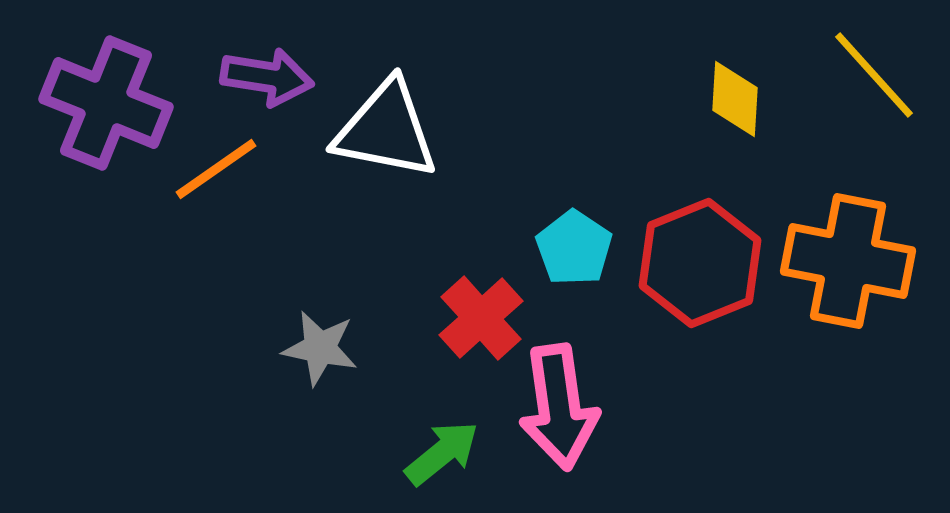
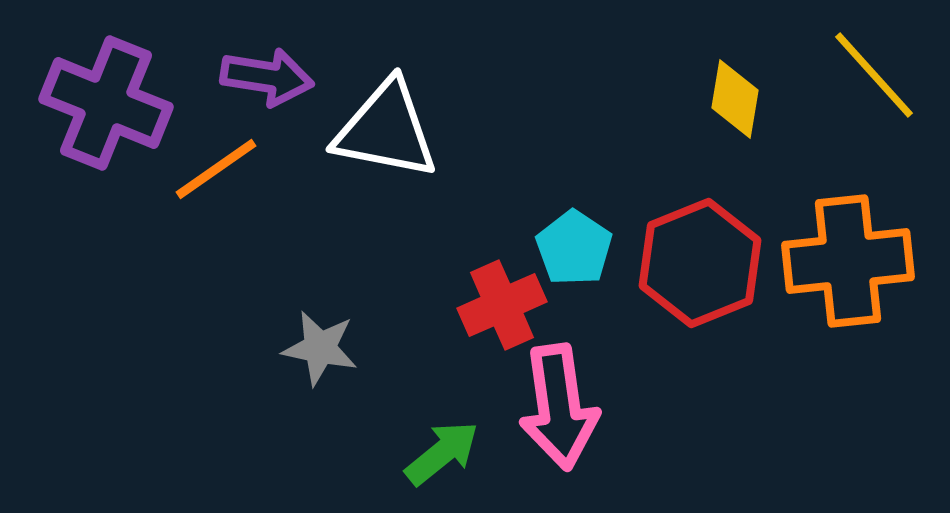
yellow diamond: rotated 6 degrees clockwise
orange cross: rotated 17 degrees counterclockwise
red cross: moved 21 px right, 13 px up; rotated 18 degrees clockwise
